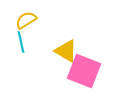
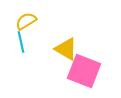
yellow semicircle: moved 1 px down
yellow triangle: moved 2 px up
